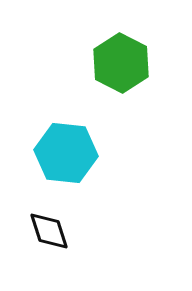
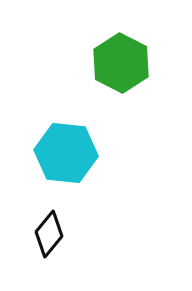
black diamond: moved 3 px down; rotated 57 degrees clockwise
